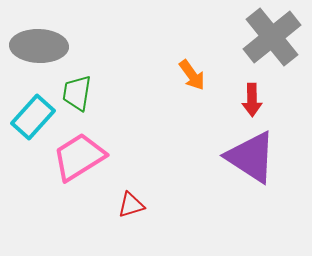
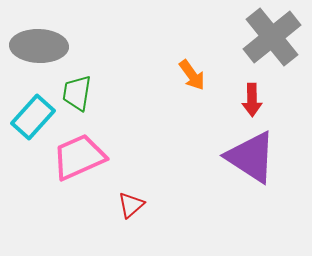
pink trapezoid: rotated 8 degrees clockwise
red triangle: rotated 24 degrees counterclockwise
